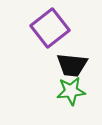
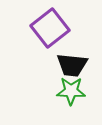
green star: rotated 8 degrees clockwise
